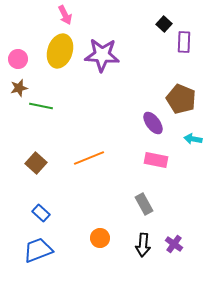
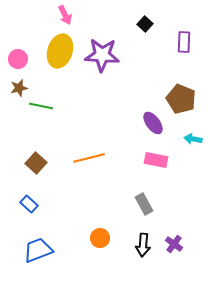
black square: moved 19 px left
orange line: rotated 8 degrees clockwise
blue rectangle: moved 12 px left, 9 px up
